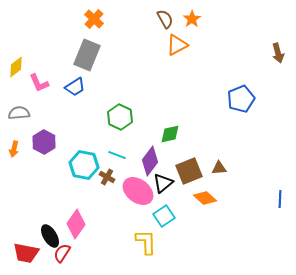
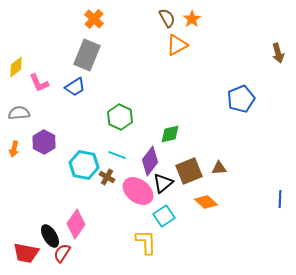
brown semicircle: moved 2 px right, 1 px up
orange diamond: moved 1 px right, 4 px down
